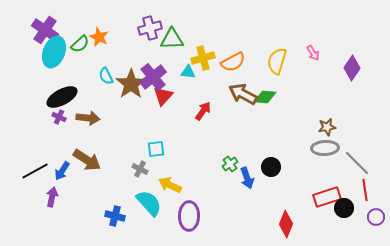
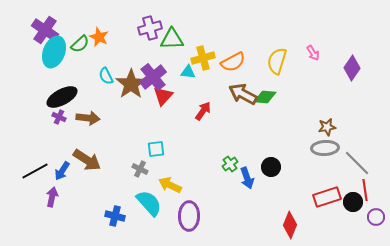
black circle at (344, 208): moved 9 px right, 6 px up
red diamond at (286, 224): moved 4 px right, 1 px down
